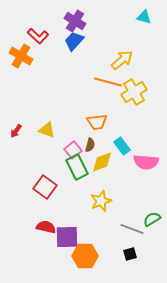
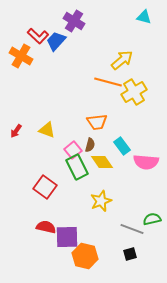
purple cross: moved 1 px left
blue trapezoid: moved 18 px left
yellow diamond: rotated 75 degrees clockwise
green semicircle: rotated 18 degrees clockwise
orange hexagon: rotated 15 degrees clockwise
